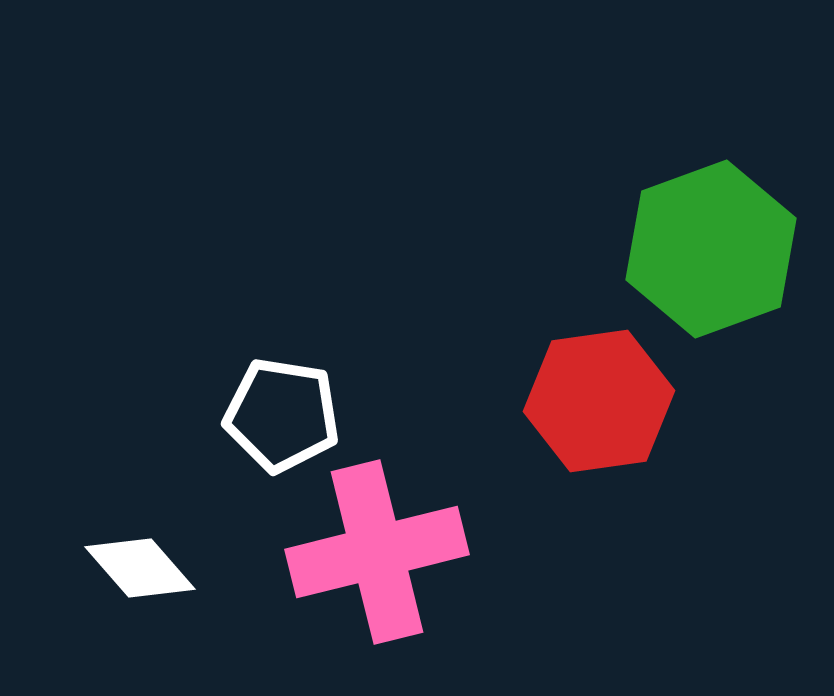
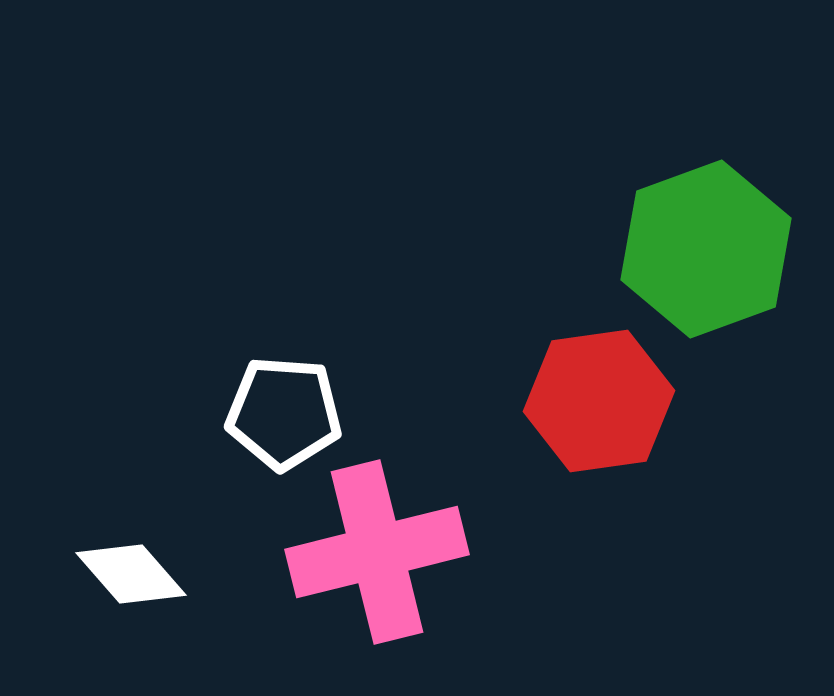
green hexagon: moved 5 px left
white pentagon: moved 2 px right, 2 px up; rotated 5 degrees counterclockwise
white diamond: moved 9 px left, 6 px down
